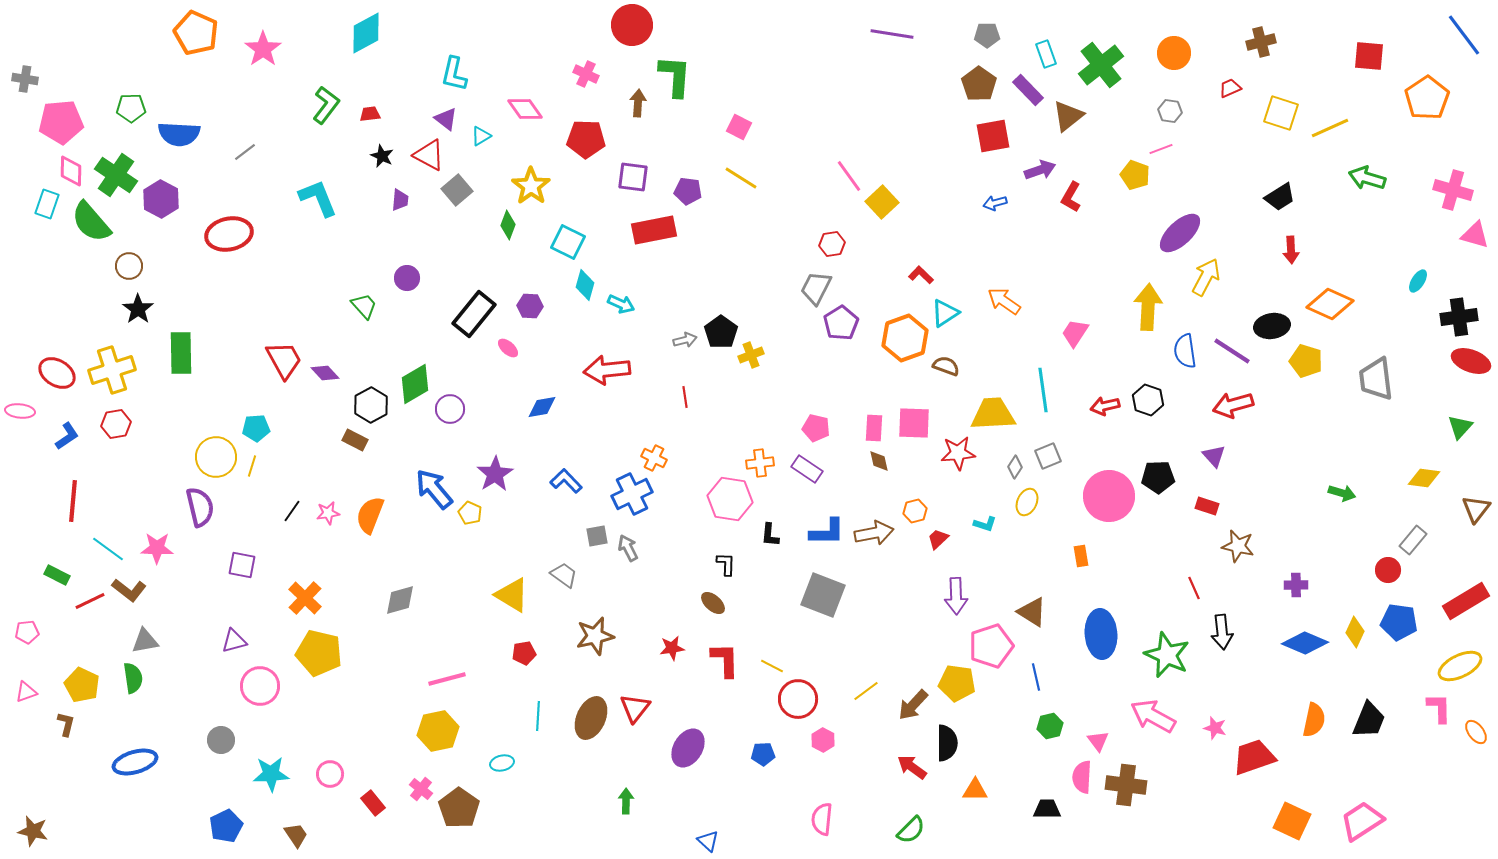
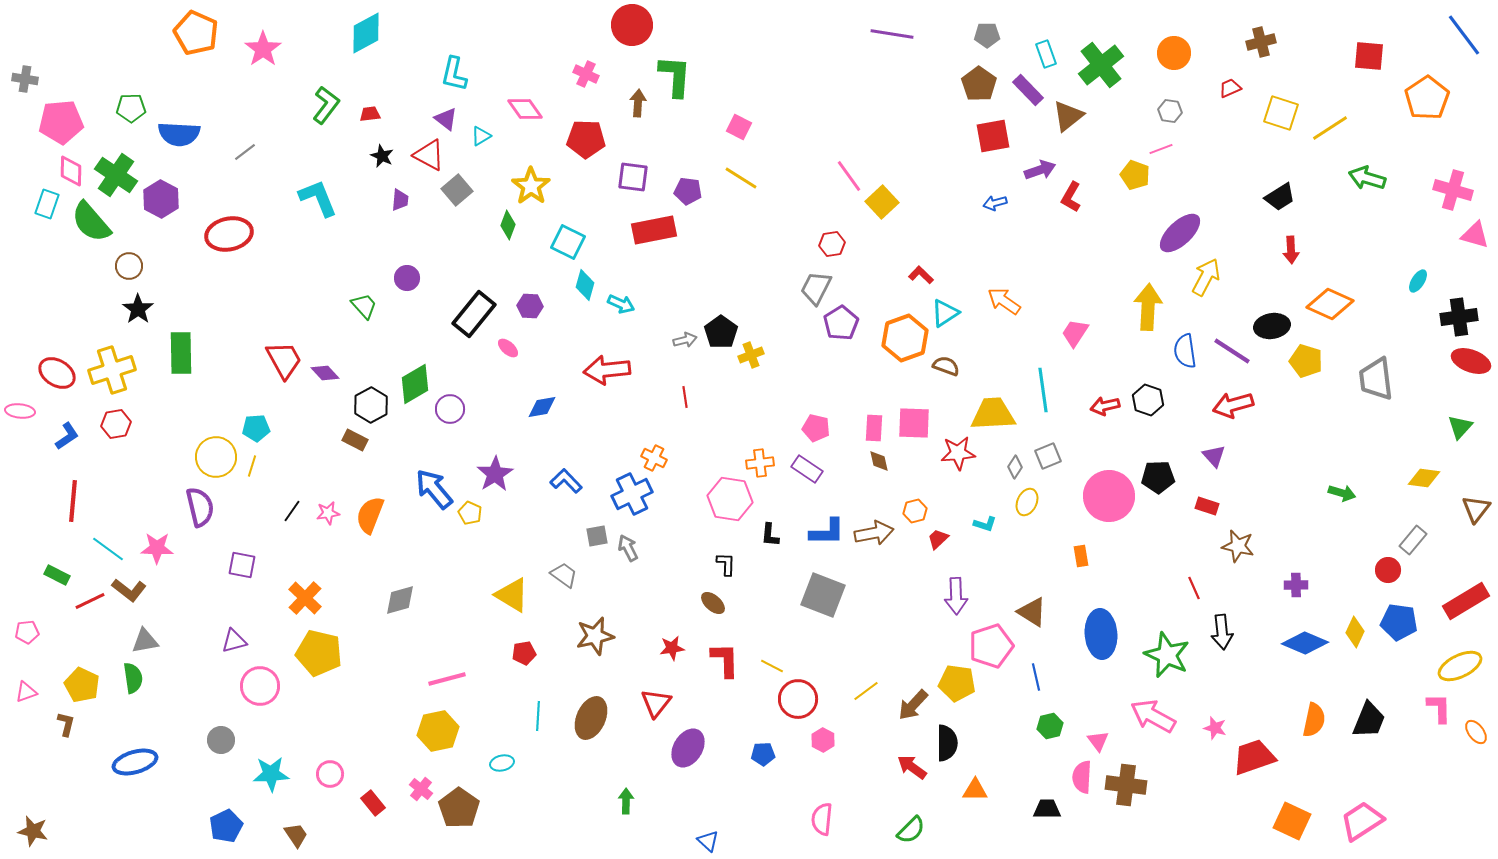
yellow line at (1330, 128): rotated 9 degrees counterclockwise
red triangle at (635, 708): moved 21 px right, 5 px up
